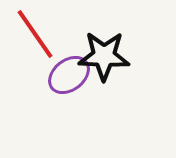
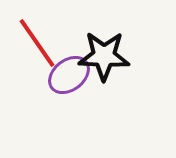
red line: moved 2 px right, 9 px down
